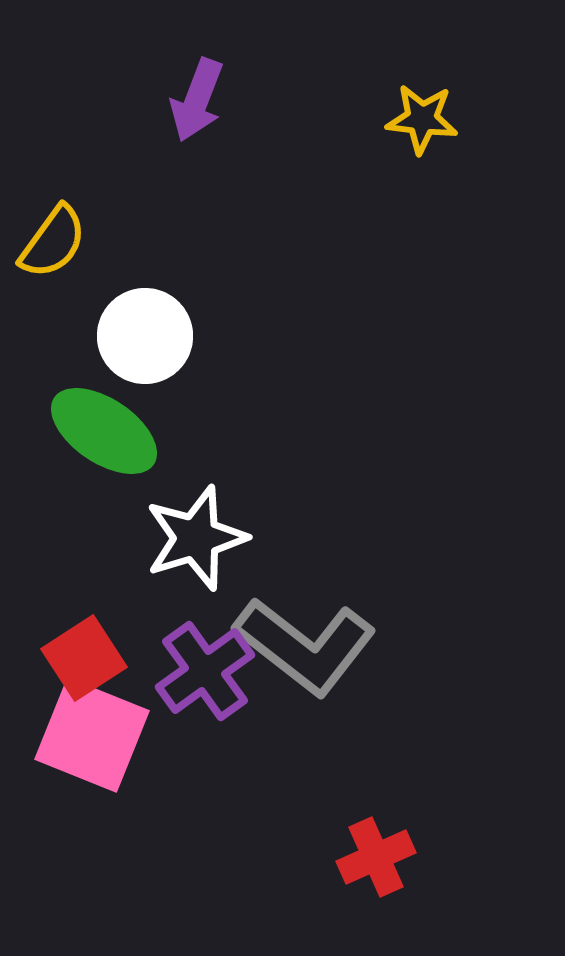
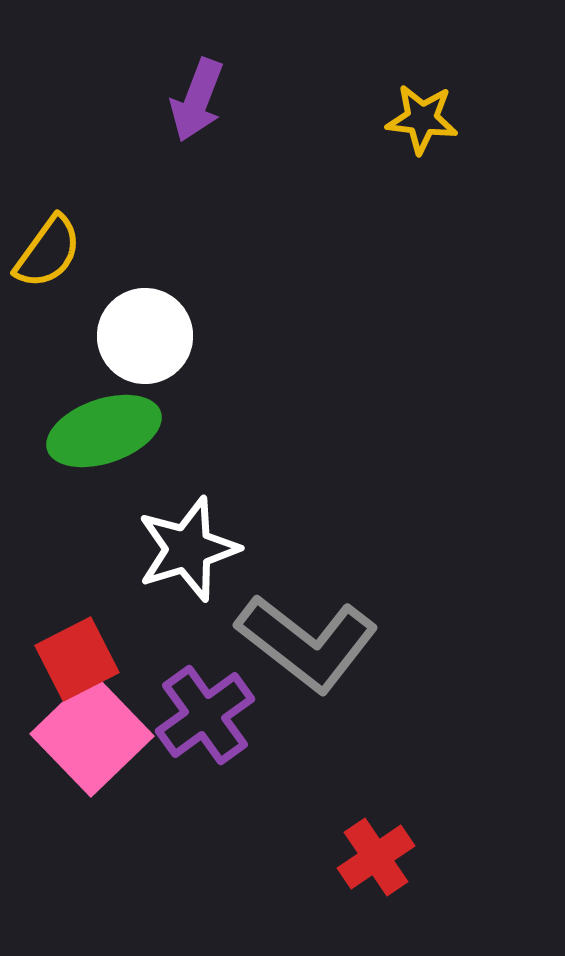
yellow semicircle: moved 5 px left, 10 px down
green ellipse: rotated 53 degrees counterclockwise
white star: moved 8 px left, 11 px down
gray L-shape: moved 2 px right, 3 px up
red square: moved 7 px left, 1 px down; rotated 6 degrees clockwise
purple cross: moved 44 px down
pink square: rotated 24 degrees clockwise
red cross: rotated 10 degrees counterclockwise
